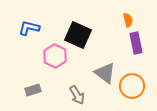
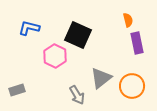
purple rectangle: moved 1 px right
gray triangle: moved 4 px left, 5 px down; rotated 45 degrees clockwise
gray rectangle: moved 16 px left
